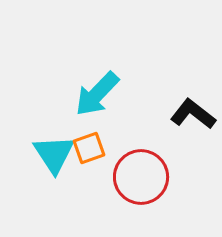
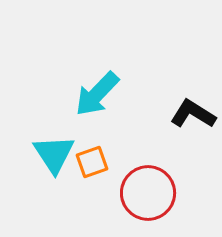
black L-shape: rotated 6 degrees counterclockwise
orange square: moved 3 px right, 14 px down
red circle: moved 7 px right, 16 px down
